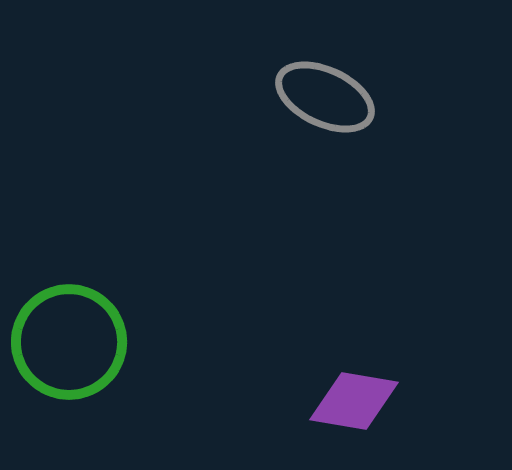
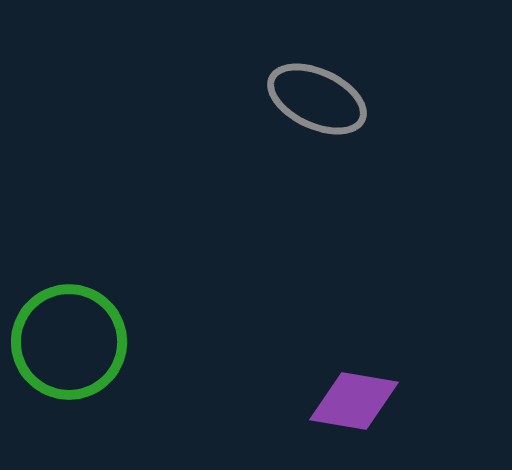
gray ellipse: moved 8 px left, 2 px down
